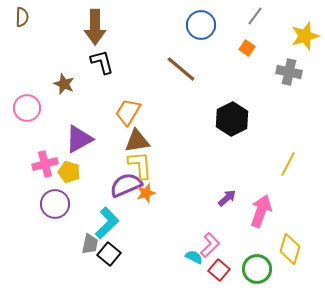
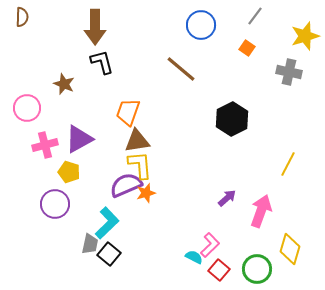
orange trapezoid: rotated 12 degrees counterclockwise
pink cross: moved 19 px up
